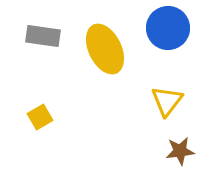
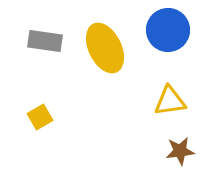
blue circle: moved 2 px down
gray rectangle: moved 2 px right, 5 px down
yellow ellipse: moved 1 px up
yellow triangle: moved 3 px right; rotated 44 degrees clockwise
